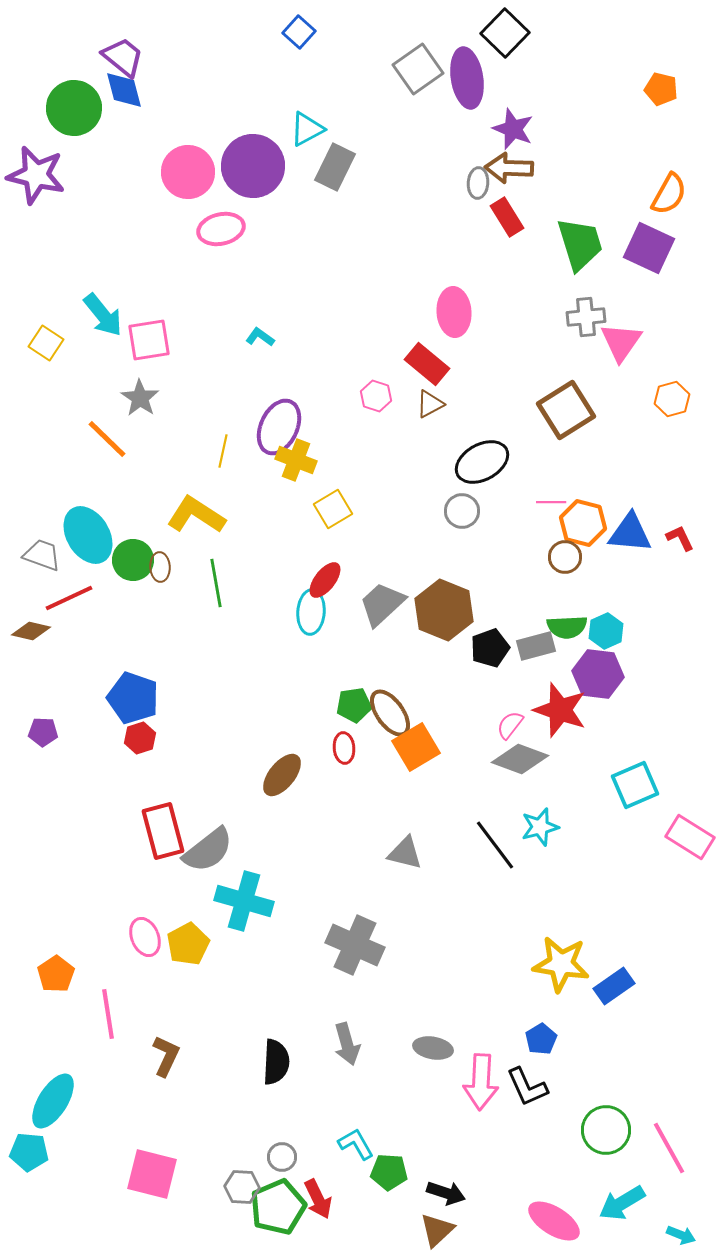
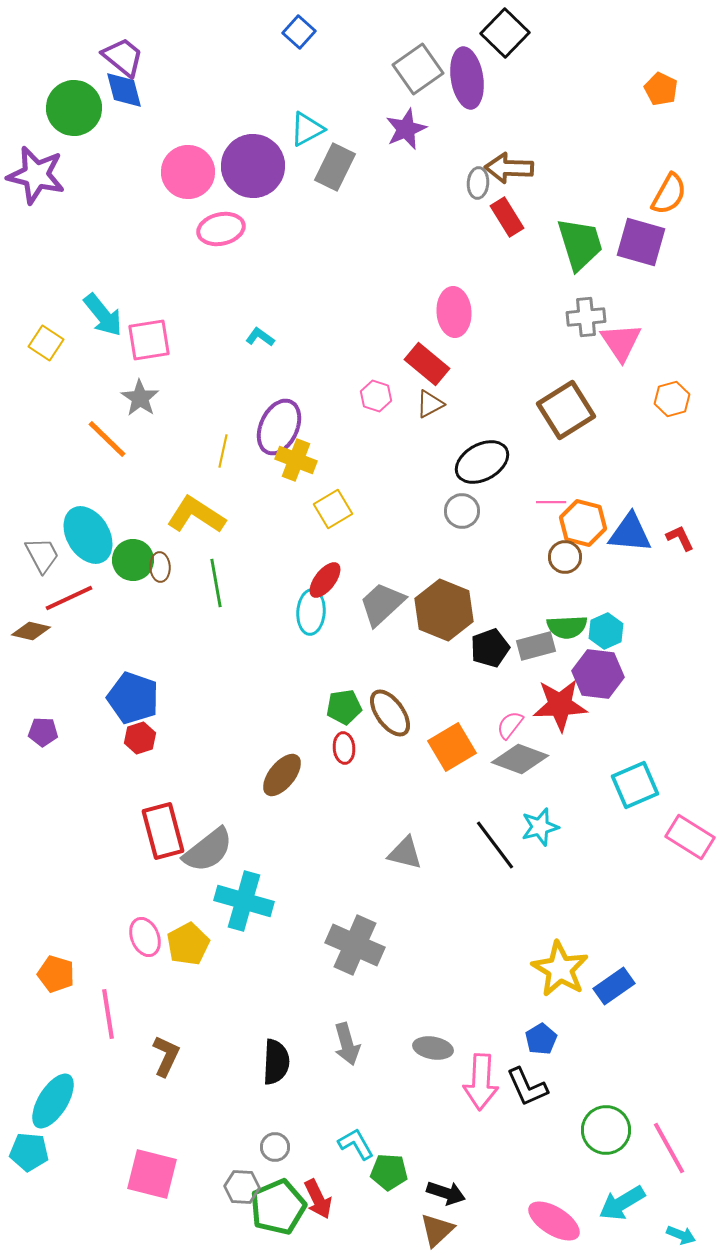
orange pentagon at (661, 89): rotated 12 degrees clockwise
purple star at (513, 129): moved 107 px left; rotated 27 degrees clockwise
purple square at (649, 248): moved 8 px left, 6 px up; rotated 9 degrees counterclockwise
pink triangle at (621, 342): rotated 9 degrees counterclockwise
gray trapezoid at (42, 555): rotated 42 degrees clockwise
green pentagon at (354, 705): moved 10 px left, 2 px down
red star at (560, 710): moved 5 px up; rotated 22 degrees counterclockwise
orange square at (416, 747): moved 36 px right
yellow star at (561, 964): moved 1 px left, 5 px down; rotated 22 degrees clockwise
orange pentagon at (56, 974): rotated 21 degrees counterclockwise
gray circle at (282, 1157): moved 7 px left, 10 px up
